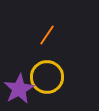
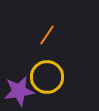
purple star: moved 2 px down; rotated 20 degrees clockwise
